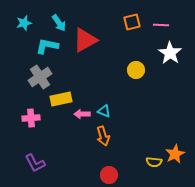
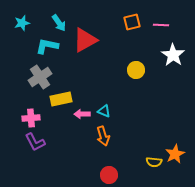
cyan star: moved 2 px left
white star: moved 3 px right, 2 px down
purple L-shape: moved 21 px up
